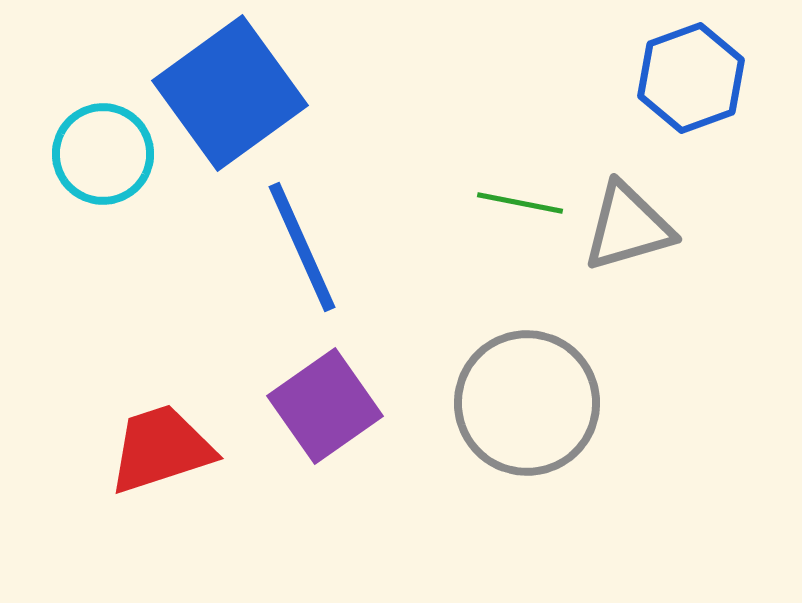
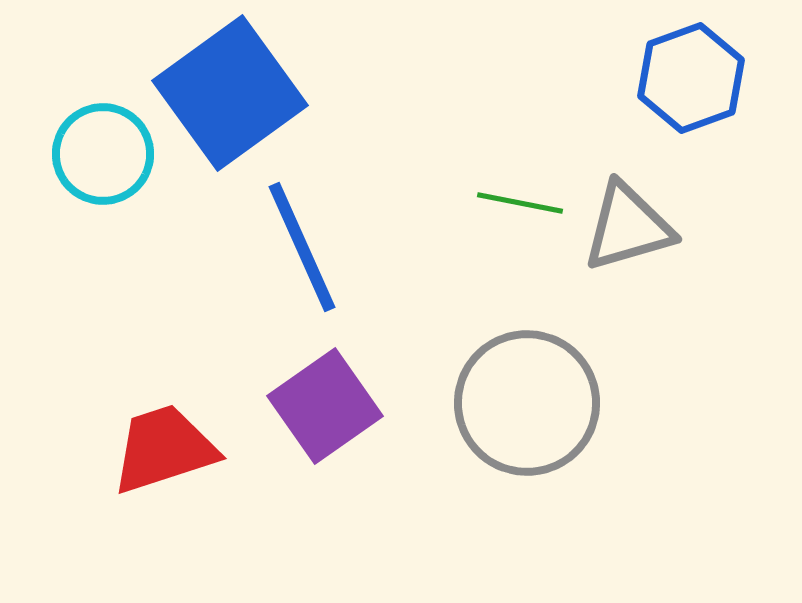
red trapezoid: moved 3 px right
